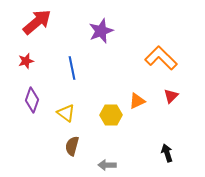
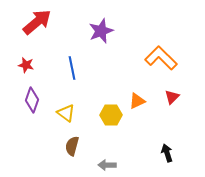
red star: moved 4 px down; rotated 28 degrees clockwise
red triangle: moved 1 px right, 1 px down
